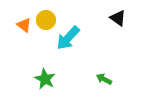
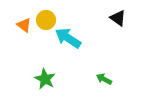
cyan arrow: rotated 80 degrees clockwise
